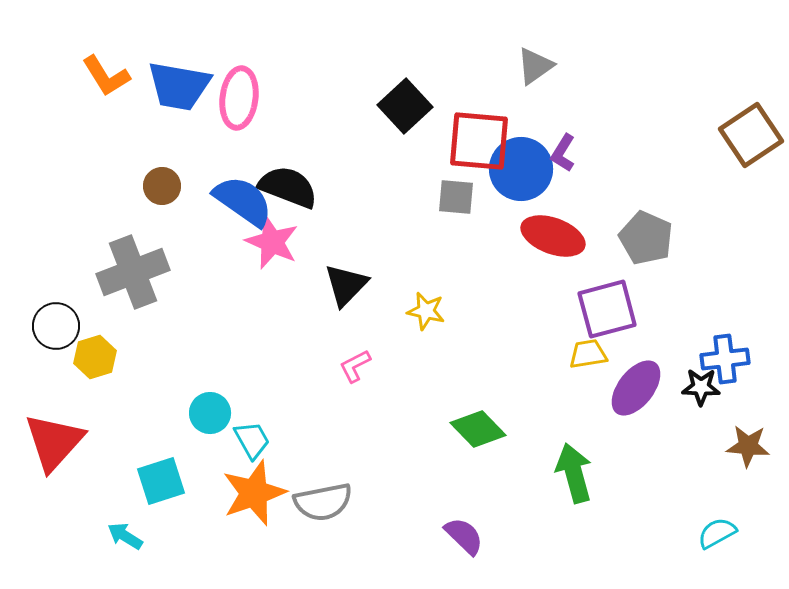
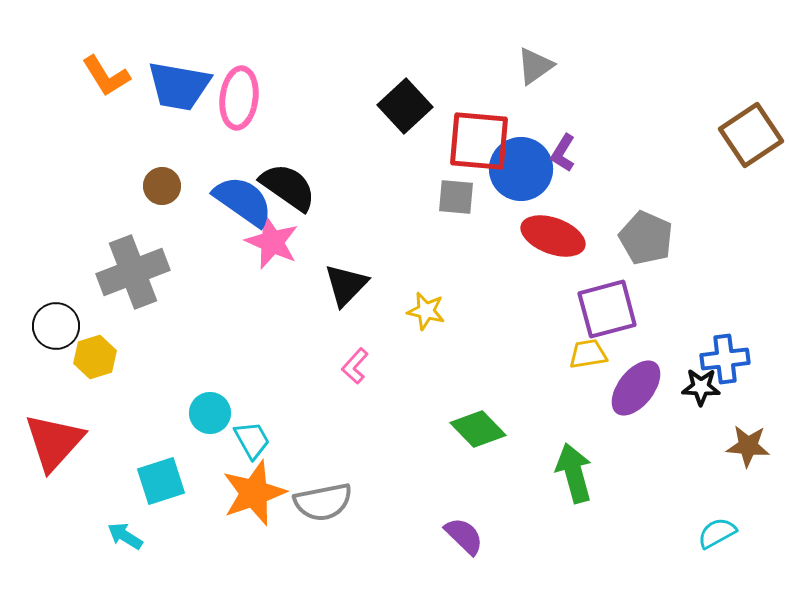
black semicircle: rotated 14 degrees clockwise
pink L-shape: rotated 21 degrees counterclockwise
